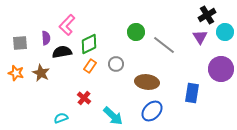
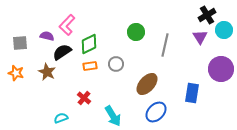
cyan circle: moved 1 px left, 2 px up
purple semicircle: moved 1 px right, 2 px up; rotated 72 degrees counterclockwise
gray line: moved 1 px right; rotated 65 degrees clockwise
black semicircle: rotated 24 degrees counterclockwise
orange rectangle: rotated 48 degrees clockwise
brown star: moved 6 px right, 1 px up
brown ellipse: moved 2 px down; rotated 55 degrees counterclockwise
blue ellipse: moved 4 px right, 1 px down
cyan arrow: rotated 15 degrees clockwise
